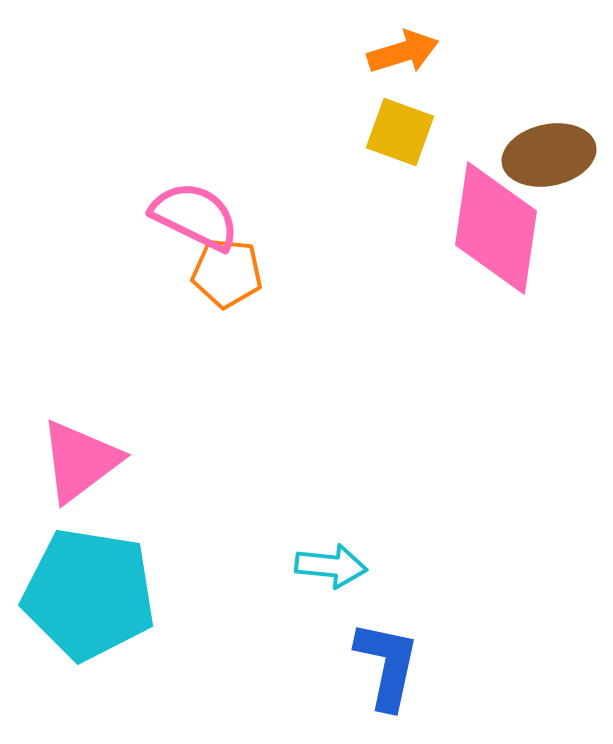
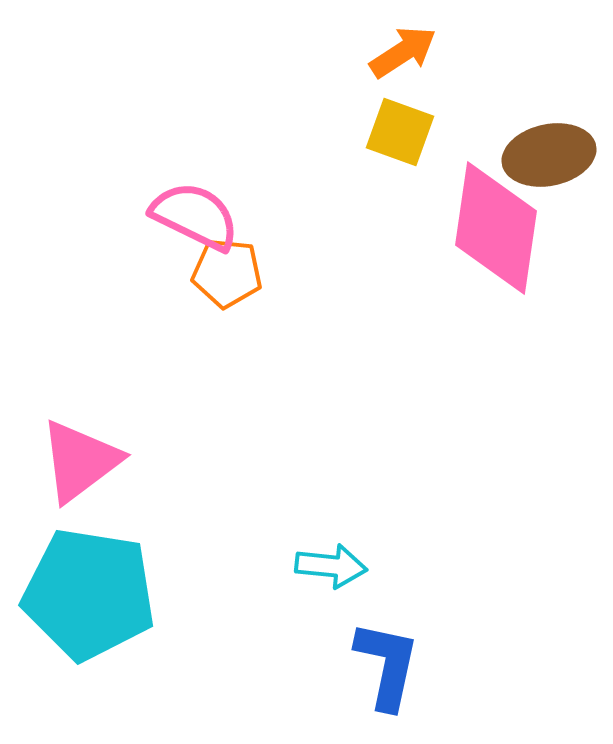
orange arrow: rotated 16 degrees counterclockwise
